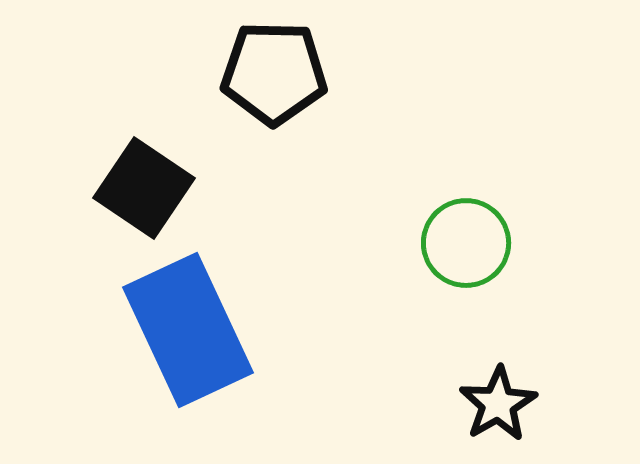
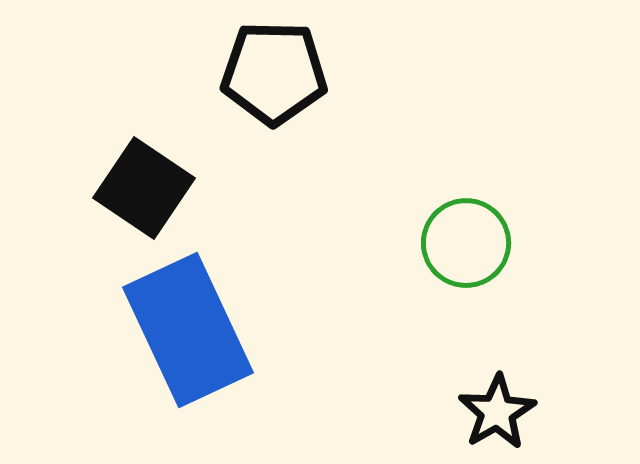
black star: moved 1 px left, 8 px down
